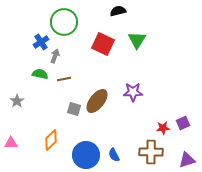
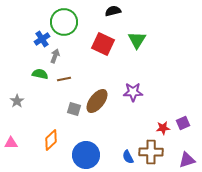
black semicircle: moved 5 px left
blue cross: moved 1 px right, 3 px up
blue semicircle: moved 14 px right, 2 px down
